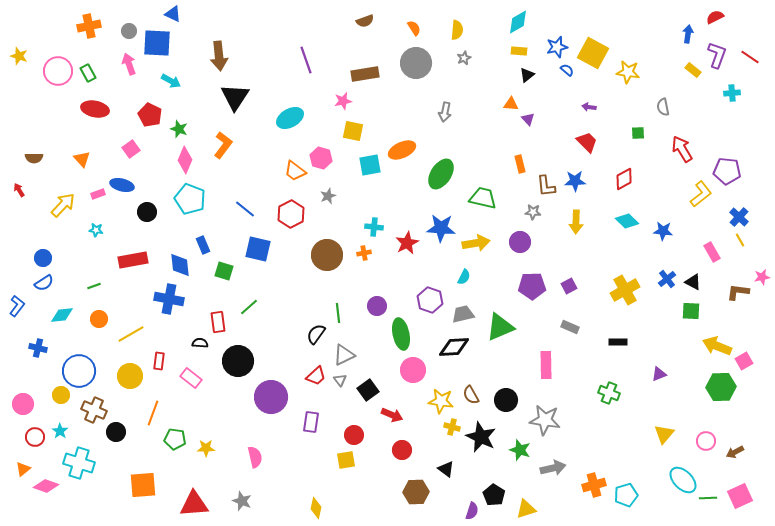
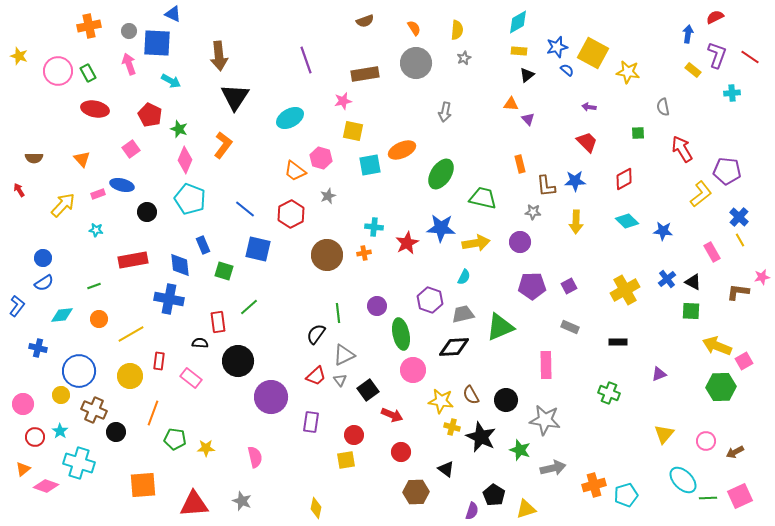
red circle at (402, 450): moved 1 px left, 2 px down
